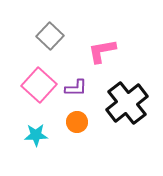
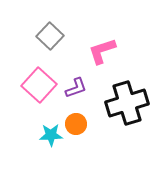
pink L-shape: rotated 8 degrees counterclockwise
purple L-shape: rotated 20 degrees counterclockwise
black cross: rotated 21 degrees clockwise
orange circle: moved 1 px left, 2 px down
cyan star: moved 15 px right
